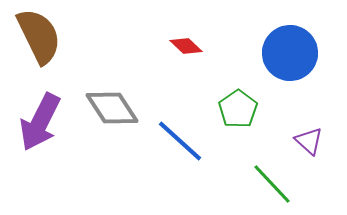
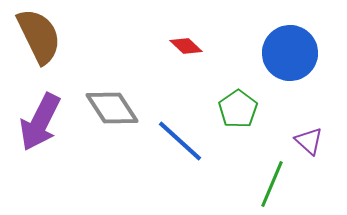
green line: rotated 66 degrees clockwise
